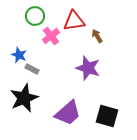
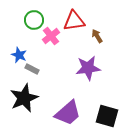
green circle: moved 1 px left, 4 px down
purple star: rotated 25 degrees counterclockwise
